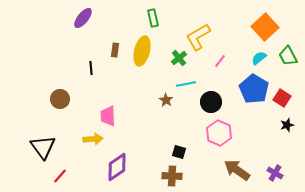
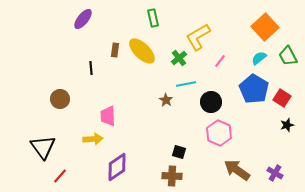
purple ellipse: moved 1 px down
yellow ellipse: rotated 60 degrees counterclockwise
